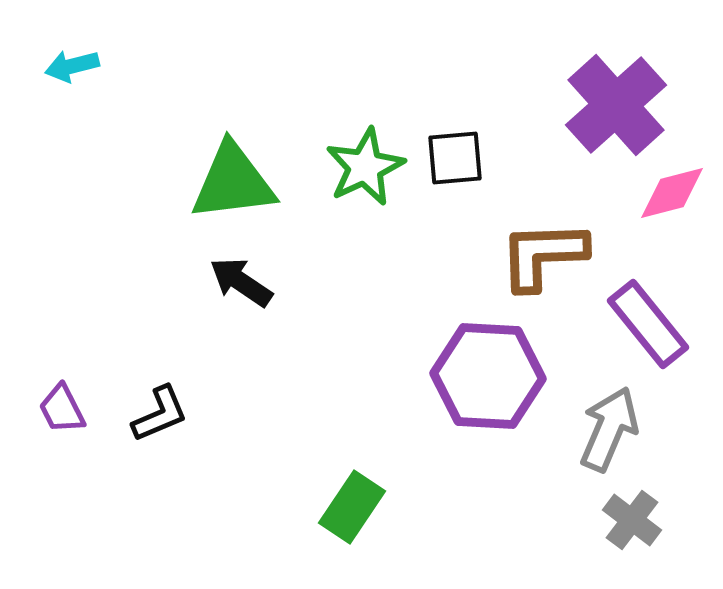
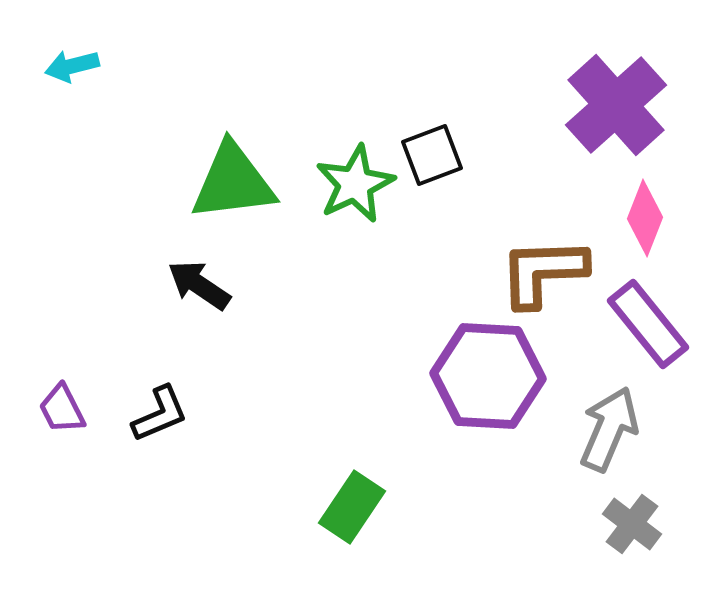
black square: moved 23 px left, 3 px up; rotated 16 degrees counterclockwise
green star: moved 10 px left, 17 px down
pink diamond: moved 27 px left, 25 px down; rotated 54 degrees counterclockwise
brown L-shape: moved 17 px down
black arrow: moved 42 px left, 3 px down
gray cross: moved 4 px down
